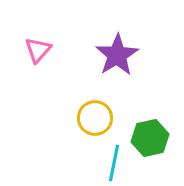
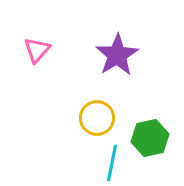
pink triangle: moved 1 px left
yellow circle: moved 2 px right
cyan line: moved 2 px left
